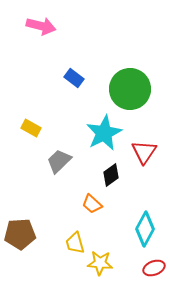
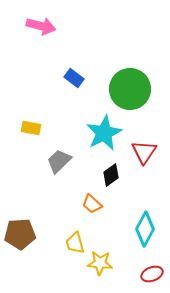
yellow rectangle: rotated 18 degrees counterclockwise
red ellipse: moved 2 px left, 6 px down
